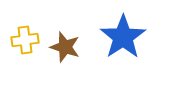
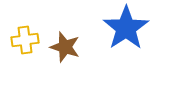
blue star: moved 3 px right, 9 px up
